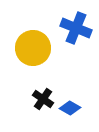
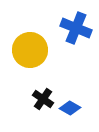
yellow circle: moved 3 px left, 2 px down
